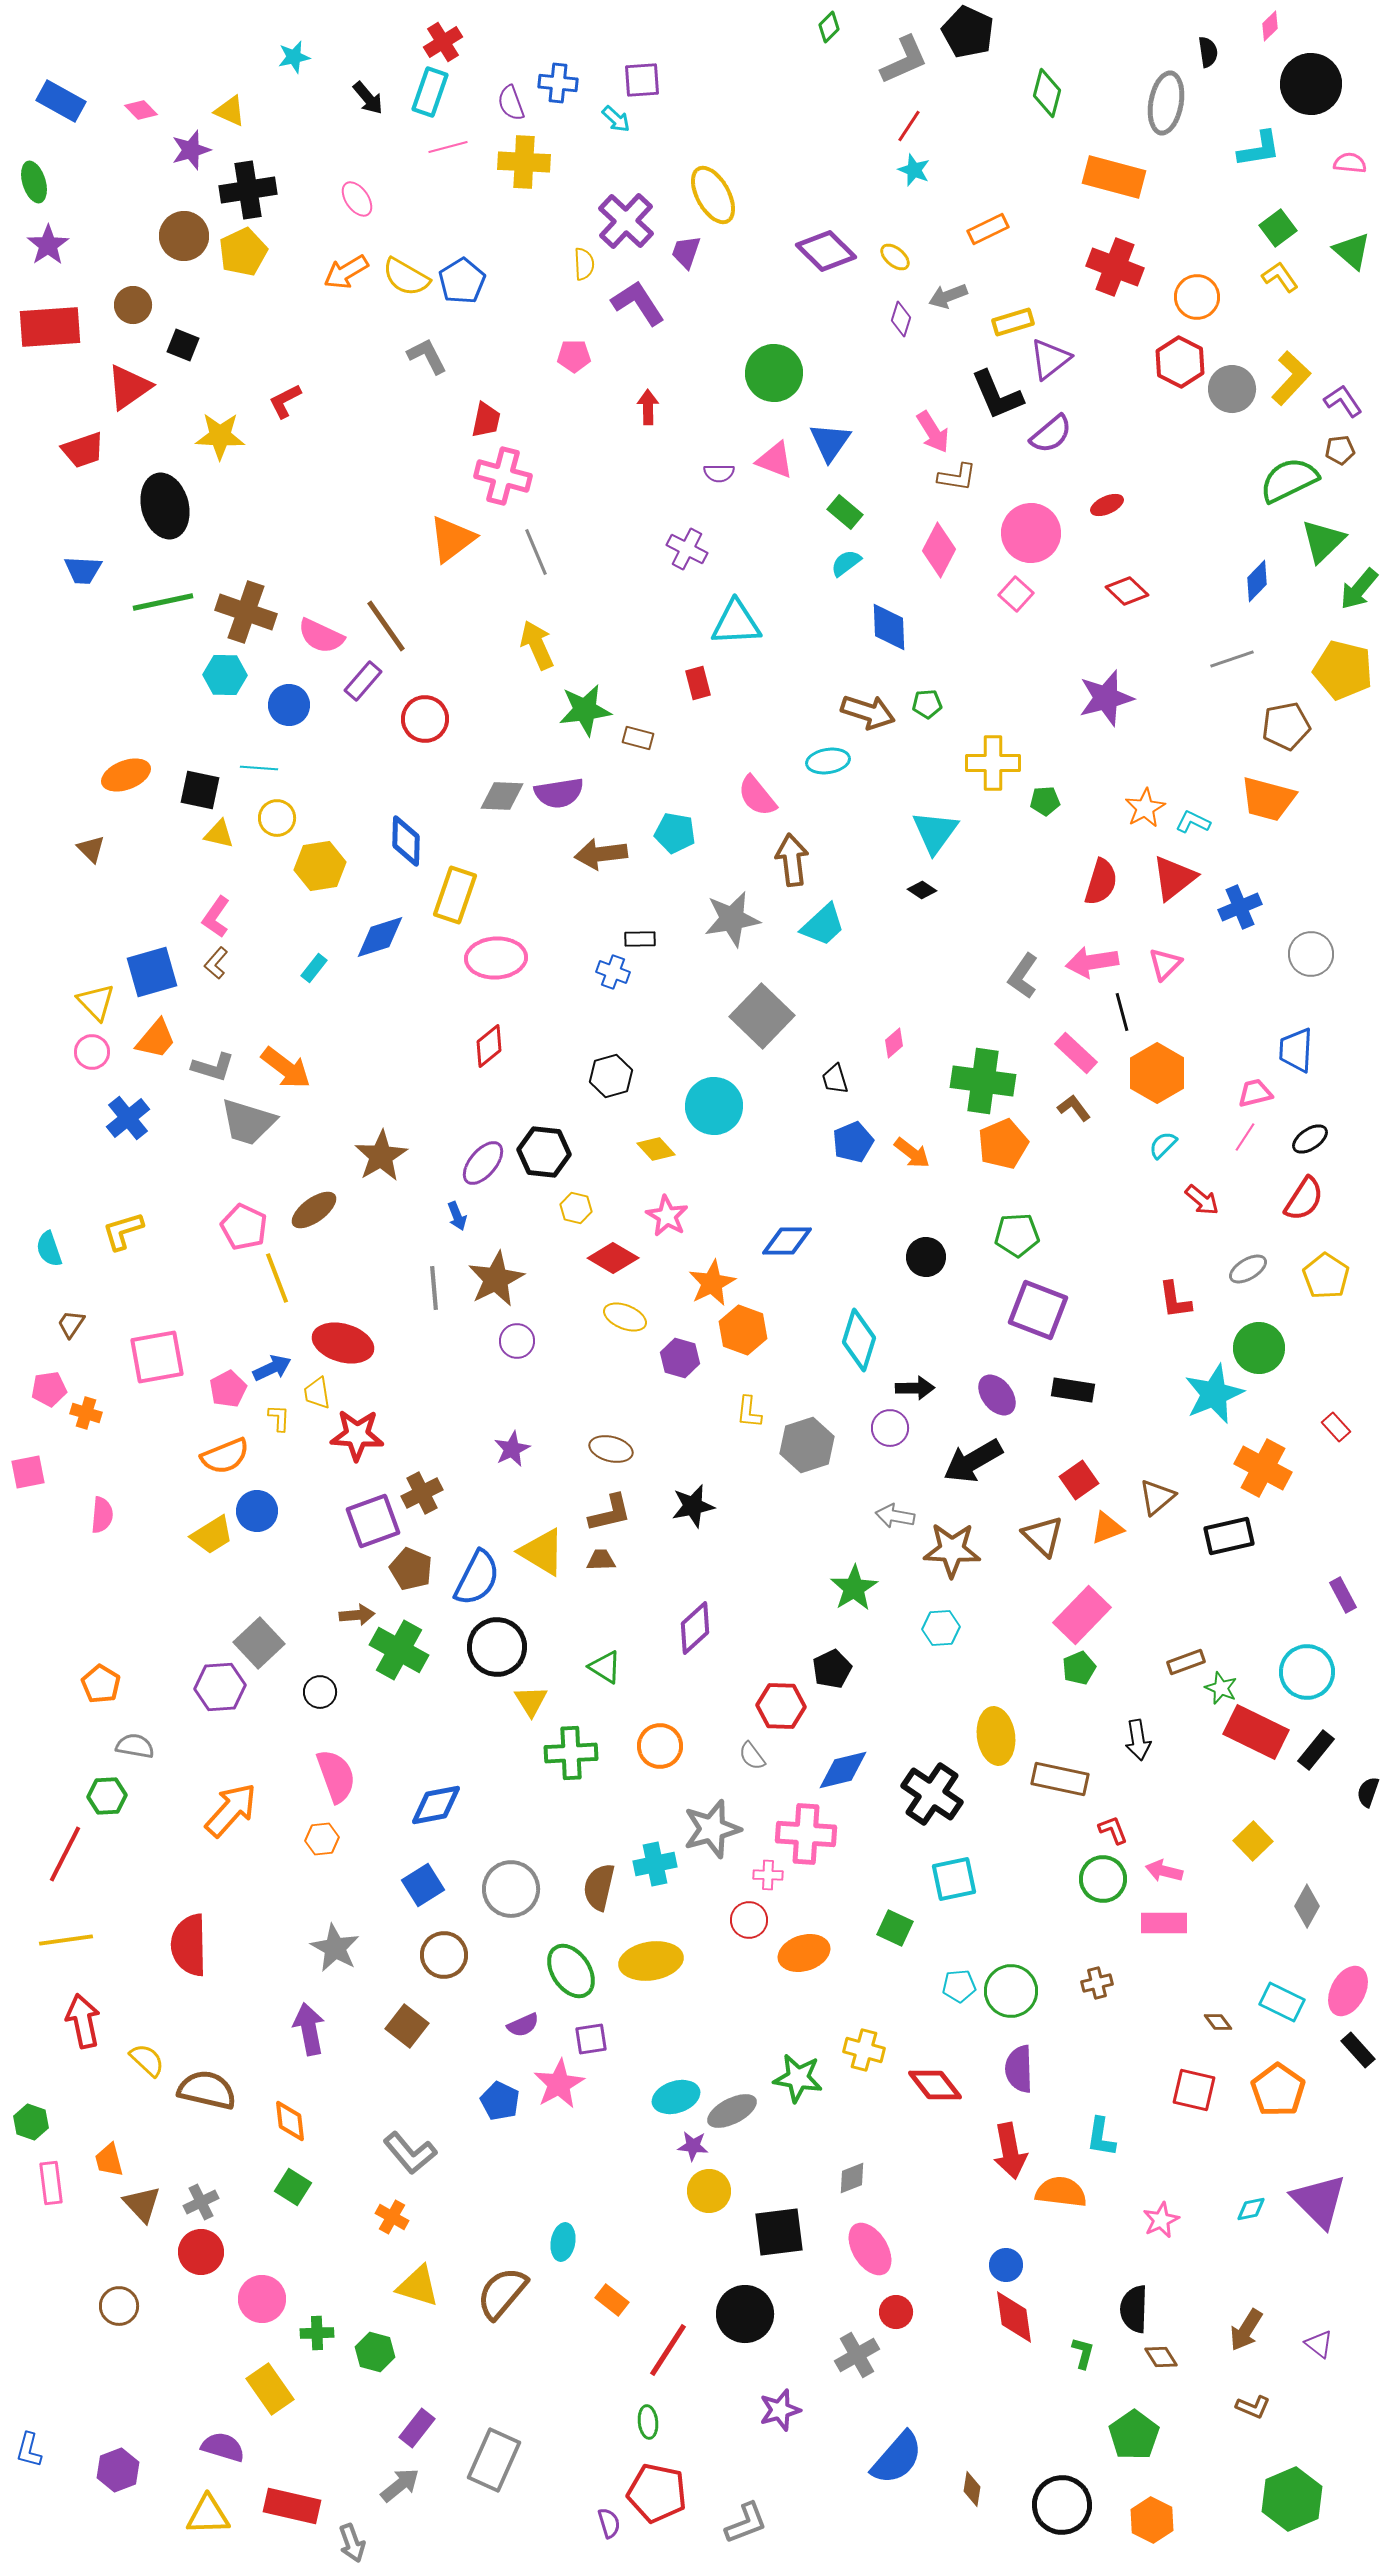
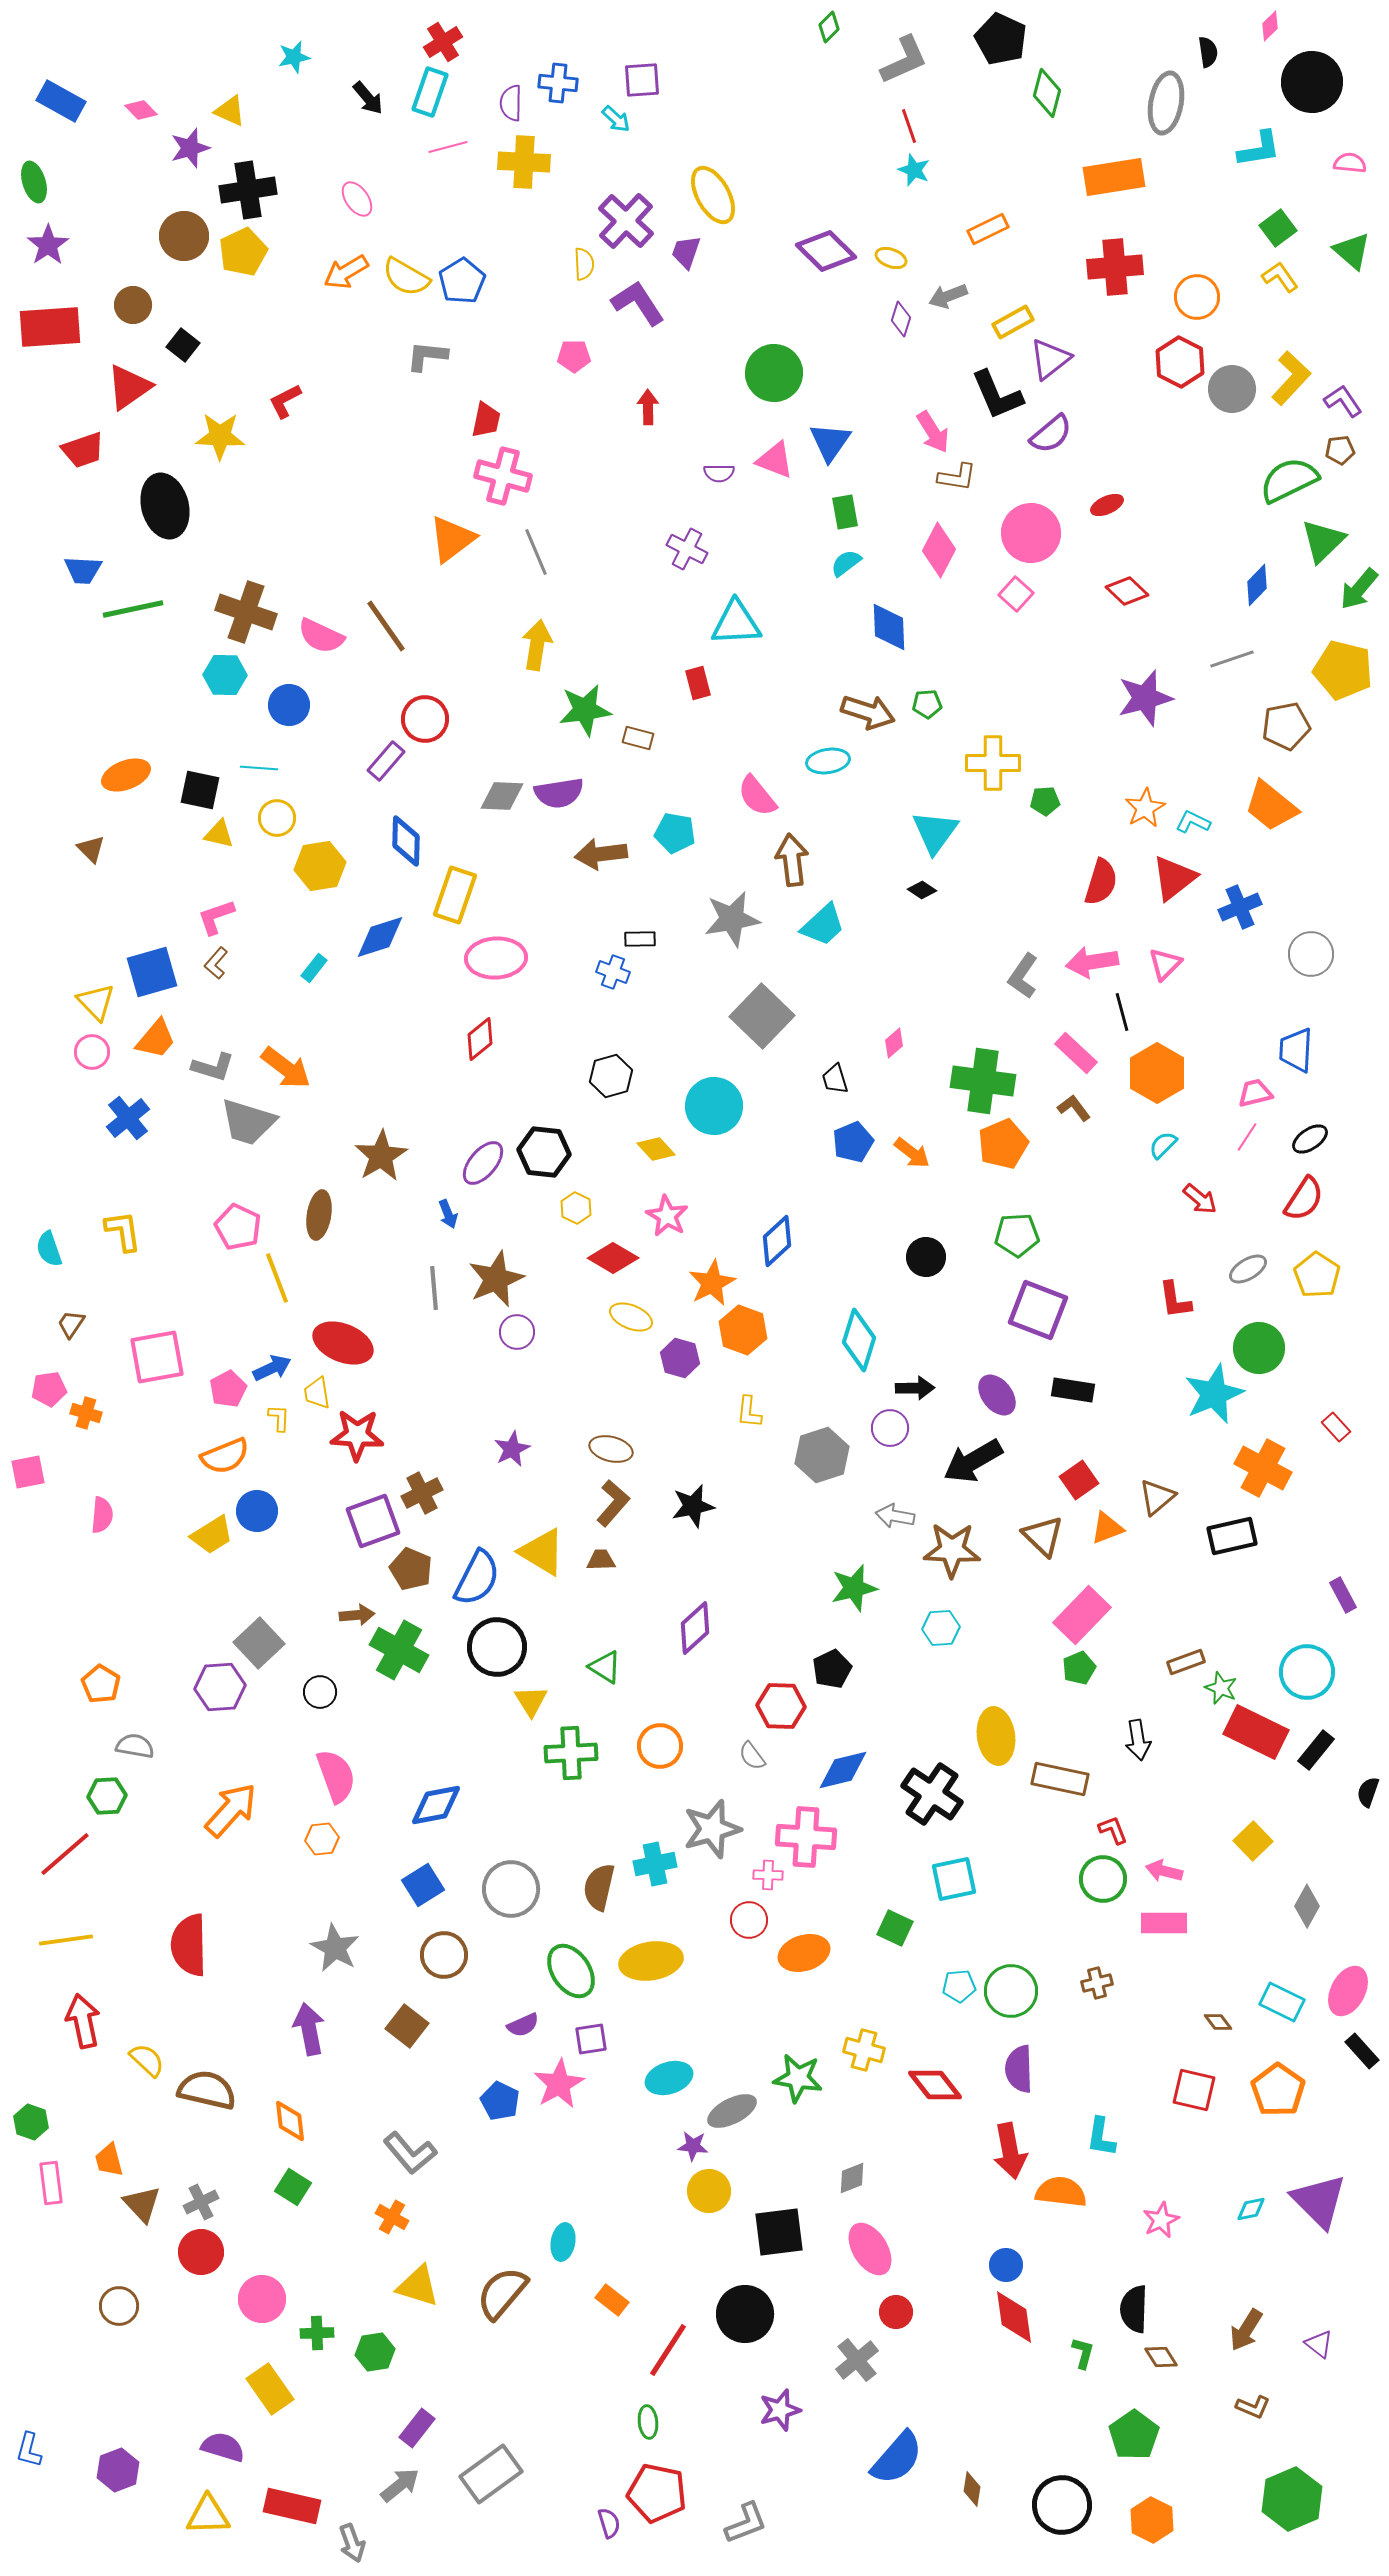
black pentagon at (968, 32): moved 33 px right, 7 px down
black circle at (1311, 84): moved 1 px right, 2 px up
purple semicircle at (511, 103): rotated 21 degrees clockwise
red line at (909, 126): rotated 52 degrees counterclockwise
purple star at (191, 150): moved 1 px left, 2 px up
orange rectangle at (1114, 177): rotated 24 degrees counterclockwise
yellow ellipse at (895, 257): moved 4 px left, 1 px down; rotated 20 degrees counterclockwise
red cross at (1115, 267): rotated 26 degrees counterclockwise
yellow rectangle at (1013, 322): rotated 12 degrees counterclockwise
black square at (183, 345): rotated 16 degrees clockwise
gray L-shape at (427, 356): rotated 57 degrees counterclockwise
green rectangle at (845, 512): rotated 40 degrees clockwise
blue diamond at (1257, 581): moved 4 px down
green line at (163, 602): moved 30 px left, 7 px down
yellow arrow at (537, 645): rotated 33 degrees clockwise
purple rectangle at (363, 681): moved 23 px right, 80 px down
purple star at (1106, 698): moved 39 px right
orange trapezoid at (1268, 799): moved 3 px right, 7 px down; rotated 24 degrees clockwise
pink L-shape at (216, 917): rotated 36 degrees clockwise
red diamond at (489, 1046): moved 9 px left, 7 px up
pink line at (1245, 1137): moved 2 px right
red arrow at (1202, 1200): moved 2 px left, 1 px up
yellow hexagon at (576, 1208): rotated 12 degrees clockwise
brown ellipse at (314, 1210): moved 5 px right, 5 px down; rotated 45 degrees counterclockwise
blue arrow at (457, 1216): moved 9 px left, 2 px up
pink pentagon at (244, 1227): moved 6 px left
yellow L-shape at (123, 1231): rotated 99 degrees clockwise
blue diamond at (787, 1241): moved 10 px left; rotated 42 degrees counterclockwise
yellow pentagon at (1326, 1276): moved 9 px left, 1 px up
brown star at (496, 1279): rotated 4 degrees clockwise
yellow ellipse at (625, 1317): moved 6 px right
purple circle at (517, 1341): moved 9 px up
red ellipse at (343, 1343): rotated 6 degrees clockwise
gray hexagon at (807, 1445): moved 15 px right, 10 px down
brown L-shape at (610, 1513): moved 3 px right, 10 px up; rotated 36 degrees counterclockwise
black rectangle at (1229, 1536): moved 3 px right
green star at (854, 1588): rotated 18 degrees clockwise
pink cross at (806, 1834): moved 3 px down
red line at (65, 1854): rotated 22 degrees clockwise
black rectangle at (1358, 2050): moved 4 px right, 1 px down
cyan ellipse at (676, 2097): moved 7 px left, 19 px up
green hexagon at (375, 2352): rotated 24 degrees counterclockwise
gray cross at (857, 2355): moved 5 px down; rotated 9 degrees counterclockwise
gray rectangle at (494, 2460): moved 3 px left, 14 px down; rotated 30 degrees clockwise
